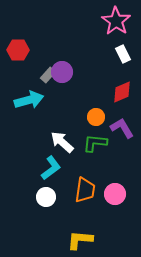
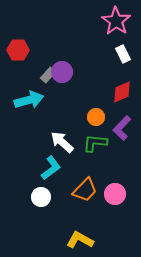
purple L-shape: rotated 105 degrees counterclockwise
orange trapezoid: rotated 36 degrees clockwise
white circle: moved 5 px left
yellow L-shape: rotated 24 degrees clockwise
